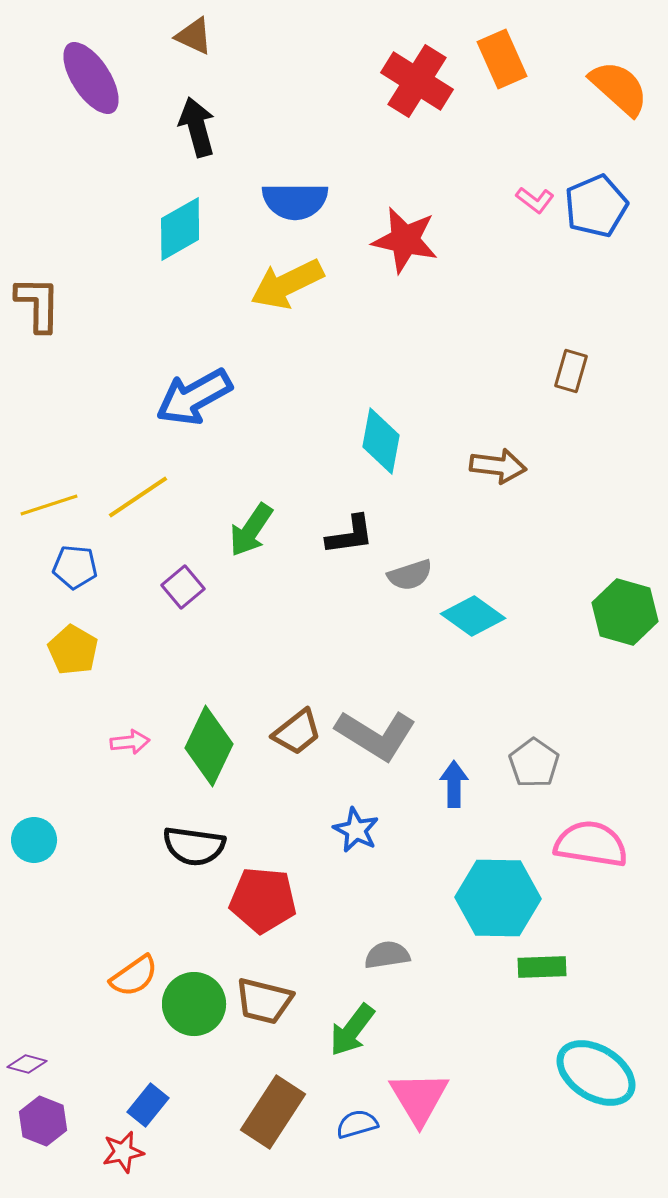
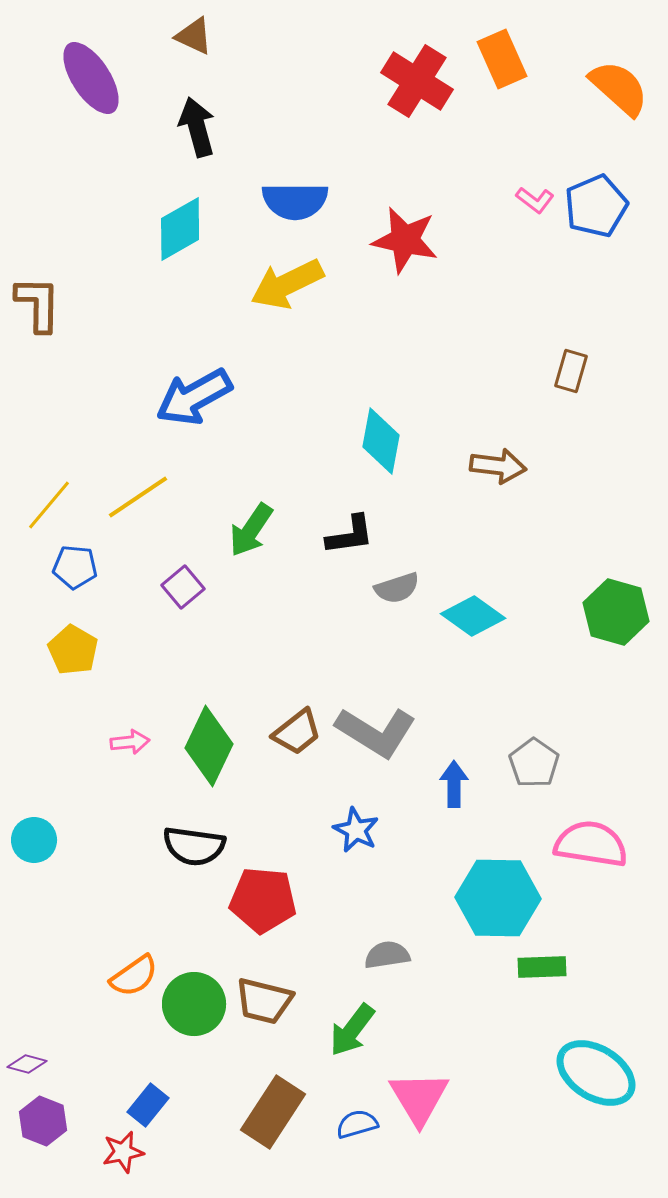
yellow line at (49, 505): rotated 32 degrees counterclockwise
gray semicircle at (410, 575): moved 13 px left, 13 px down
green hexagon at (625, 612): moved 9 px left
gray L-shape at (376, 735): moved 3 px up
